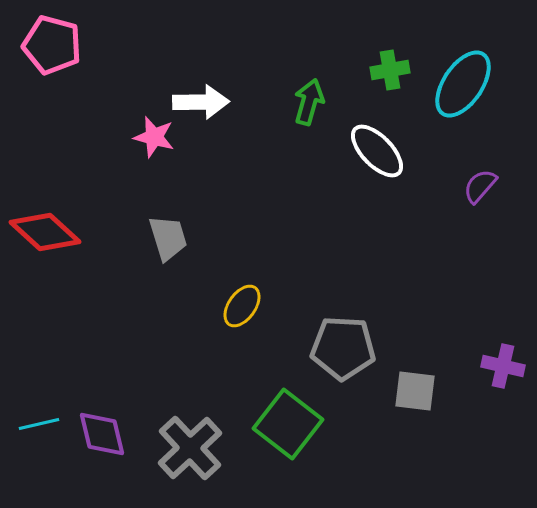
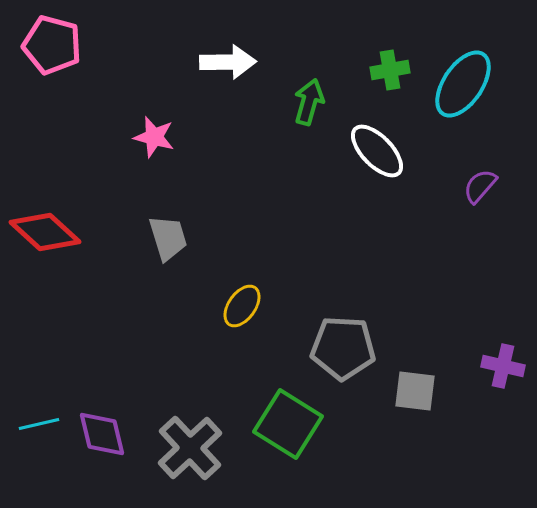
white arrow: moved 27 px right, 40 px up
green square: rotated 6 degrees counterclockwise
